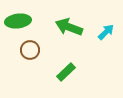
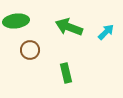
green ellipse: moved 2 px left
green rectangle: moved 1 px down; rotated 60 degrees counterclockwise
